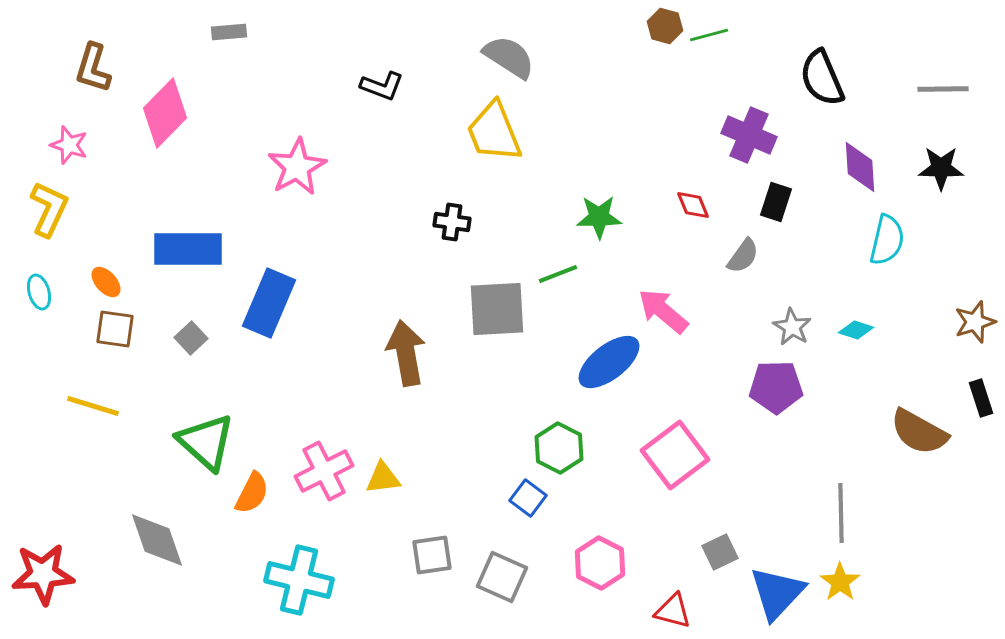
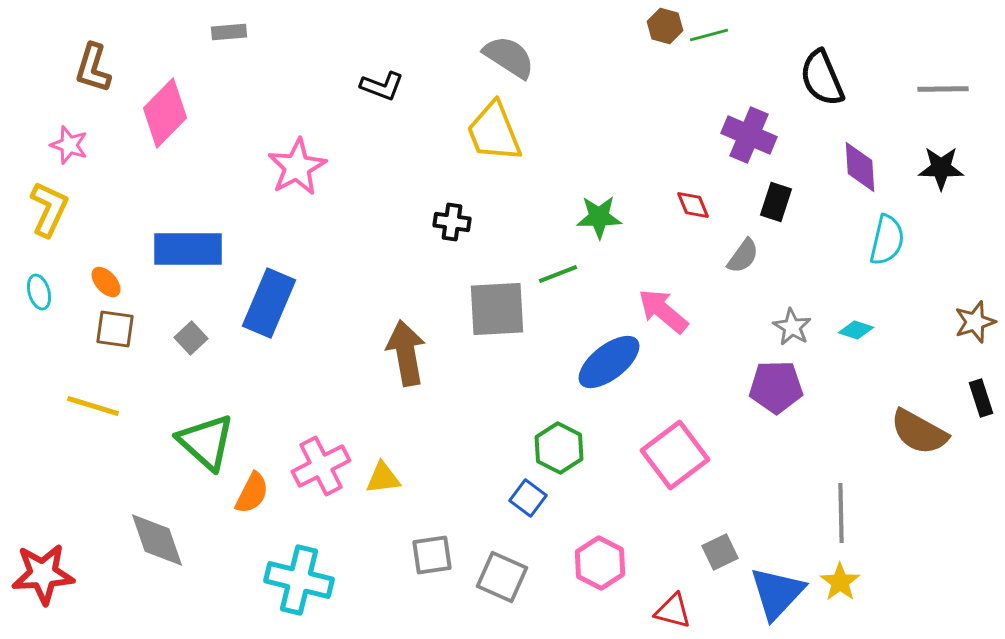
pink cross at (324, 471): moved 3 px left, 5 px up
